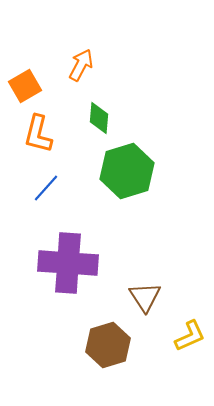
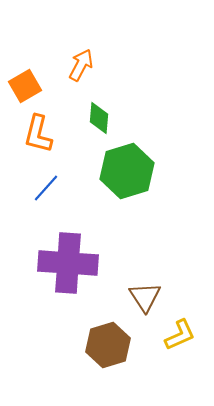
yellow L-shape: moved 10 px left, 1 px up
